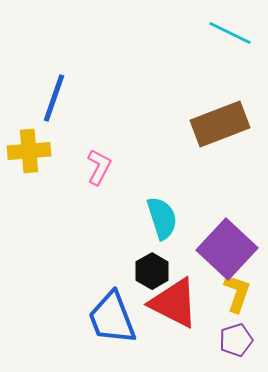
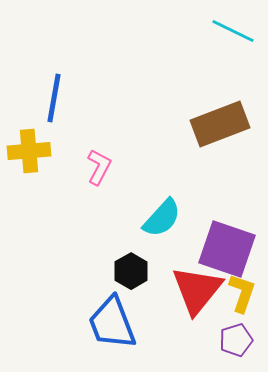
cyan line: moved 3 px right, 2 px up
blue line: rotated 9 degrees counterclockwise
cyan semicircle: rotated 60 degrees clockwise
purple square: rotated 24 degrees counterclockwise
black hexagon: moved 21 px left
yellow L-shape: moved 5 px right
red triangle: moved 23 px right, 13 px up; rotated 42 degrees clockwise
blue trapezoid: moved 5 px down
